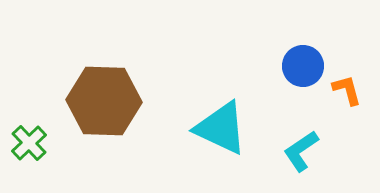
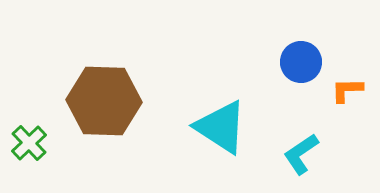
blue circle: moved 2 px left, 4 px up
orange L-shape: rotated 76 degrees counterclockwise
cyan triangle: moved 1 px up; rotated 8 degrees clockwise
cyan L-shape: moved 3 px down
